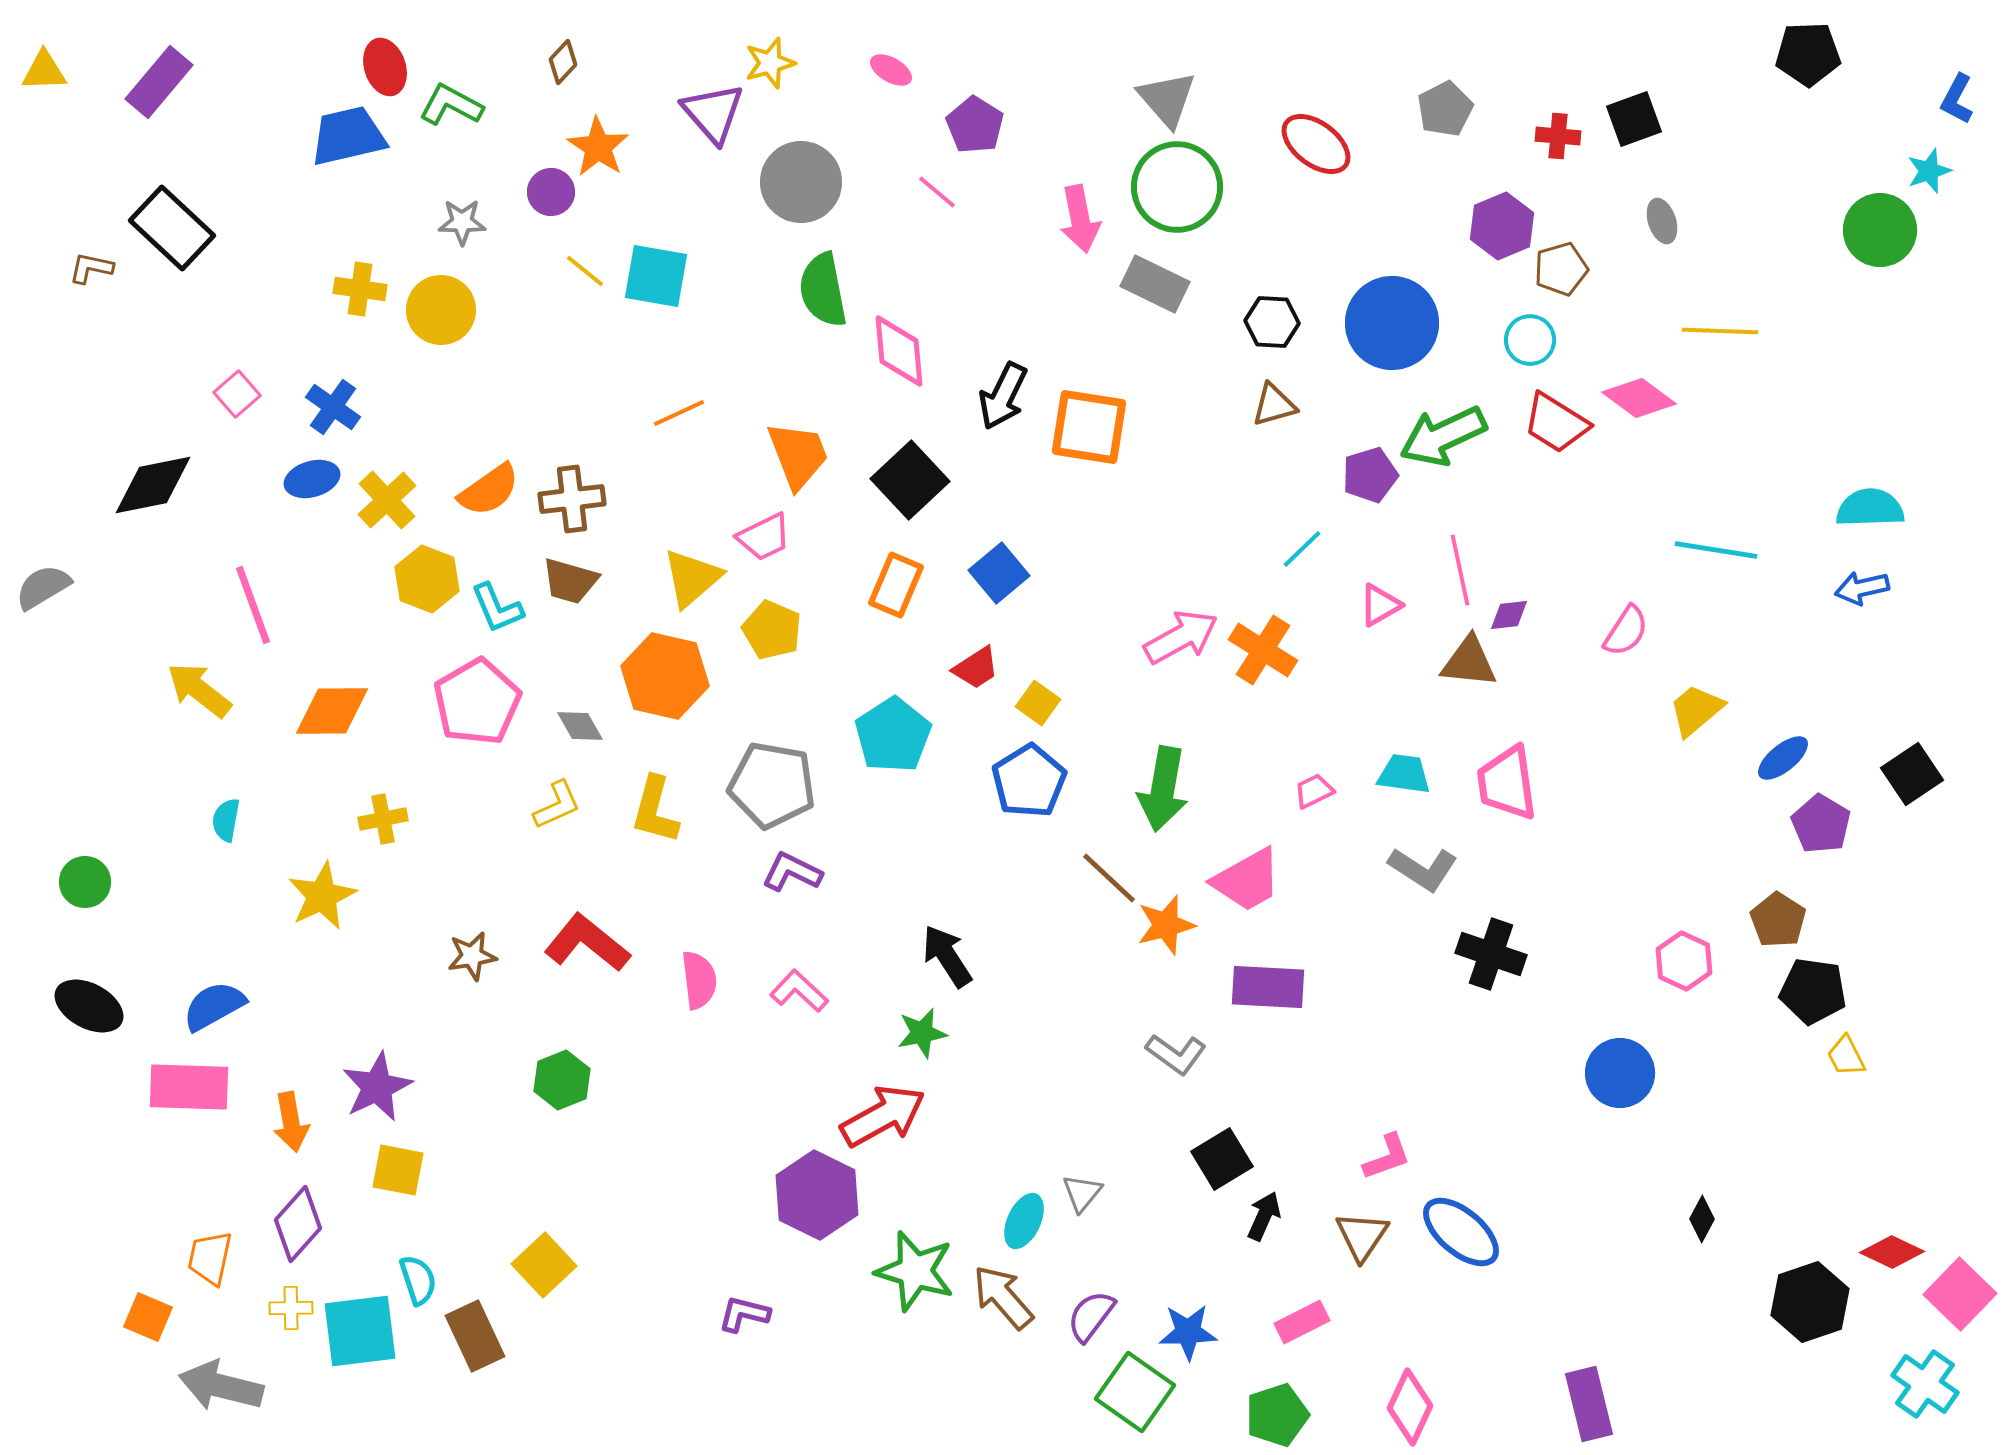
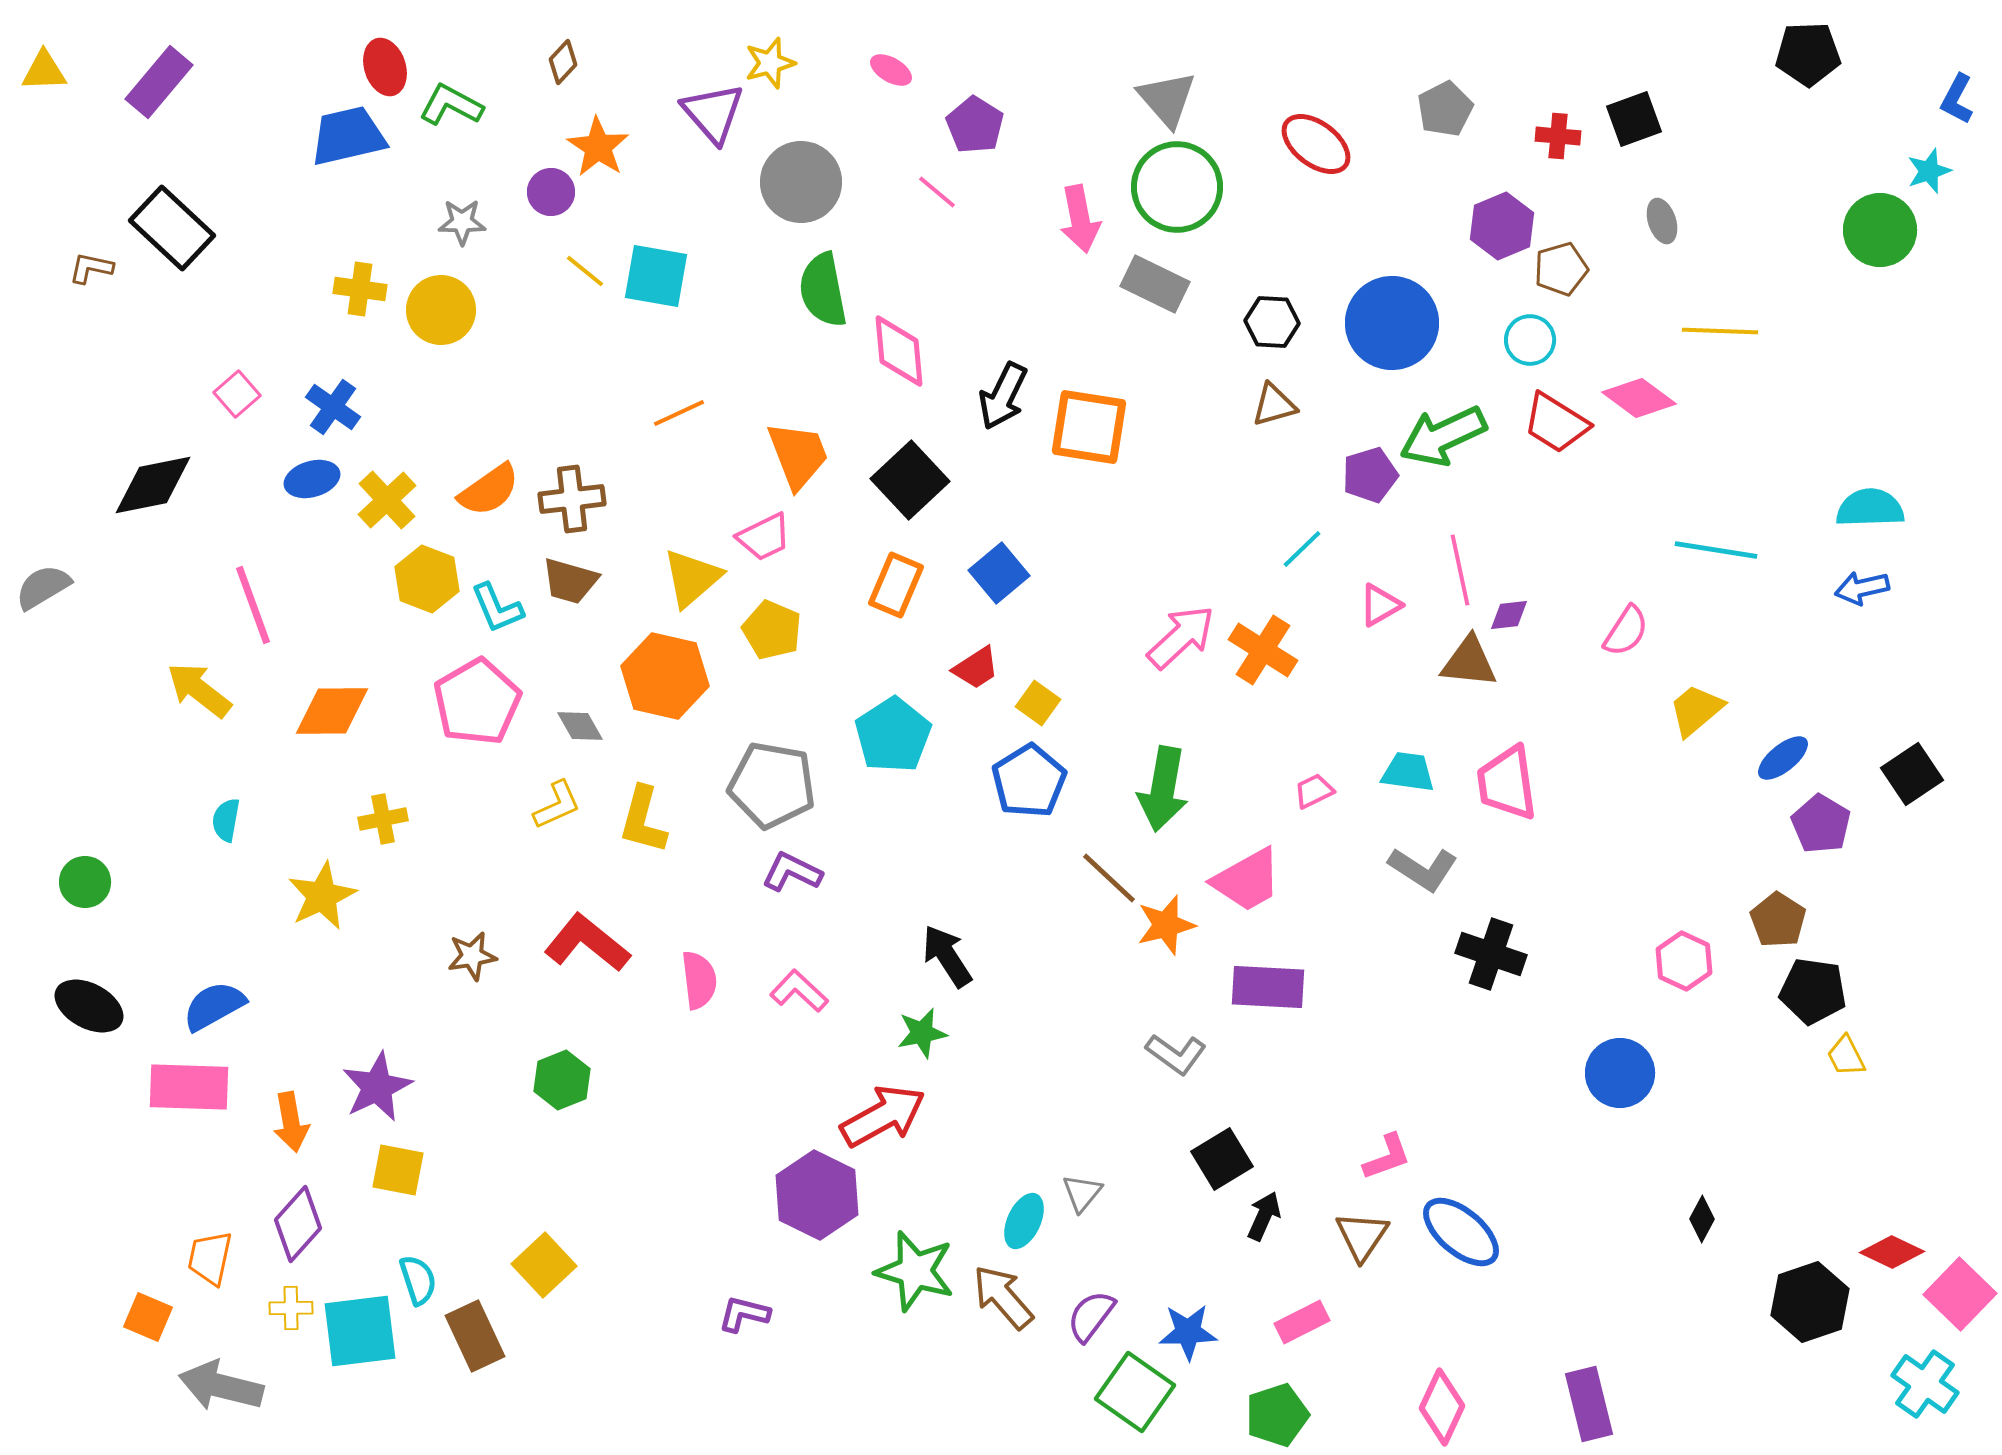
pink arrow at (1181, 637): rotated 14 degrees counterclockwise
cyan trapezoid at (1404, 774): moved 4 px right, 2 px up
yellow L-shape at (655, 810): moved 12 px left, 10 px down
pink diamond at (1410, 1407): moved 32 px right
